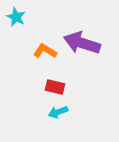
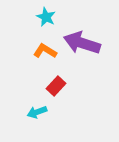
cyan star: moved 30 px right
red rectangle: moved 1 px right, 1 px up; rotated 60 degrees counterclockwise
cyan arrow: moved 21 px left
